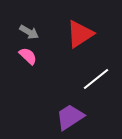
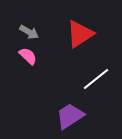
purple trapezoid: moved 1 px up
